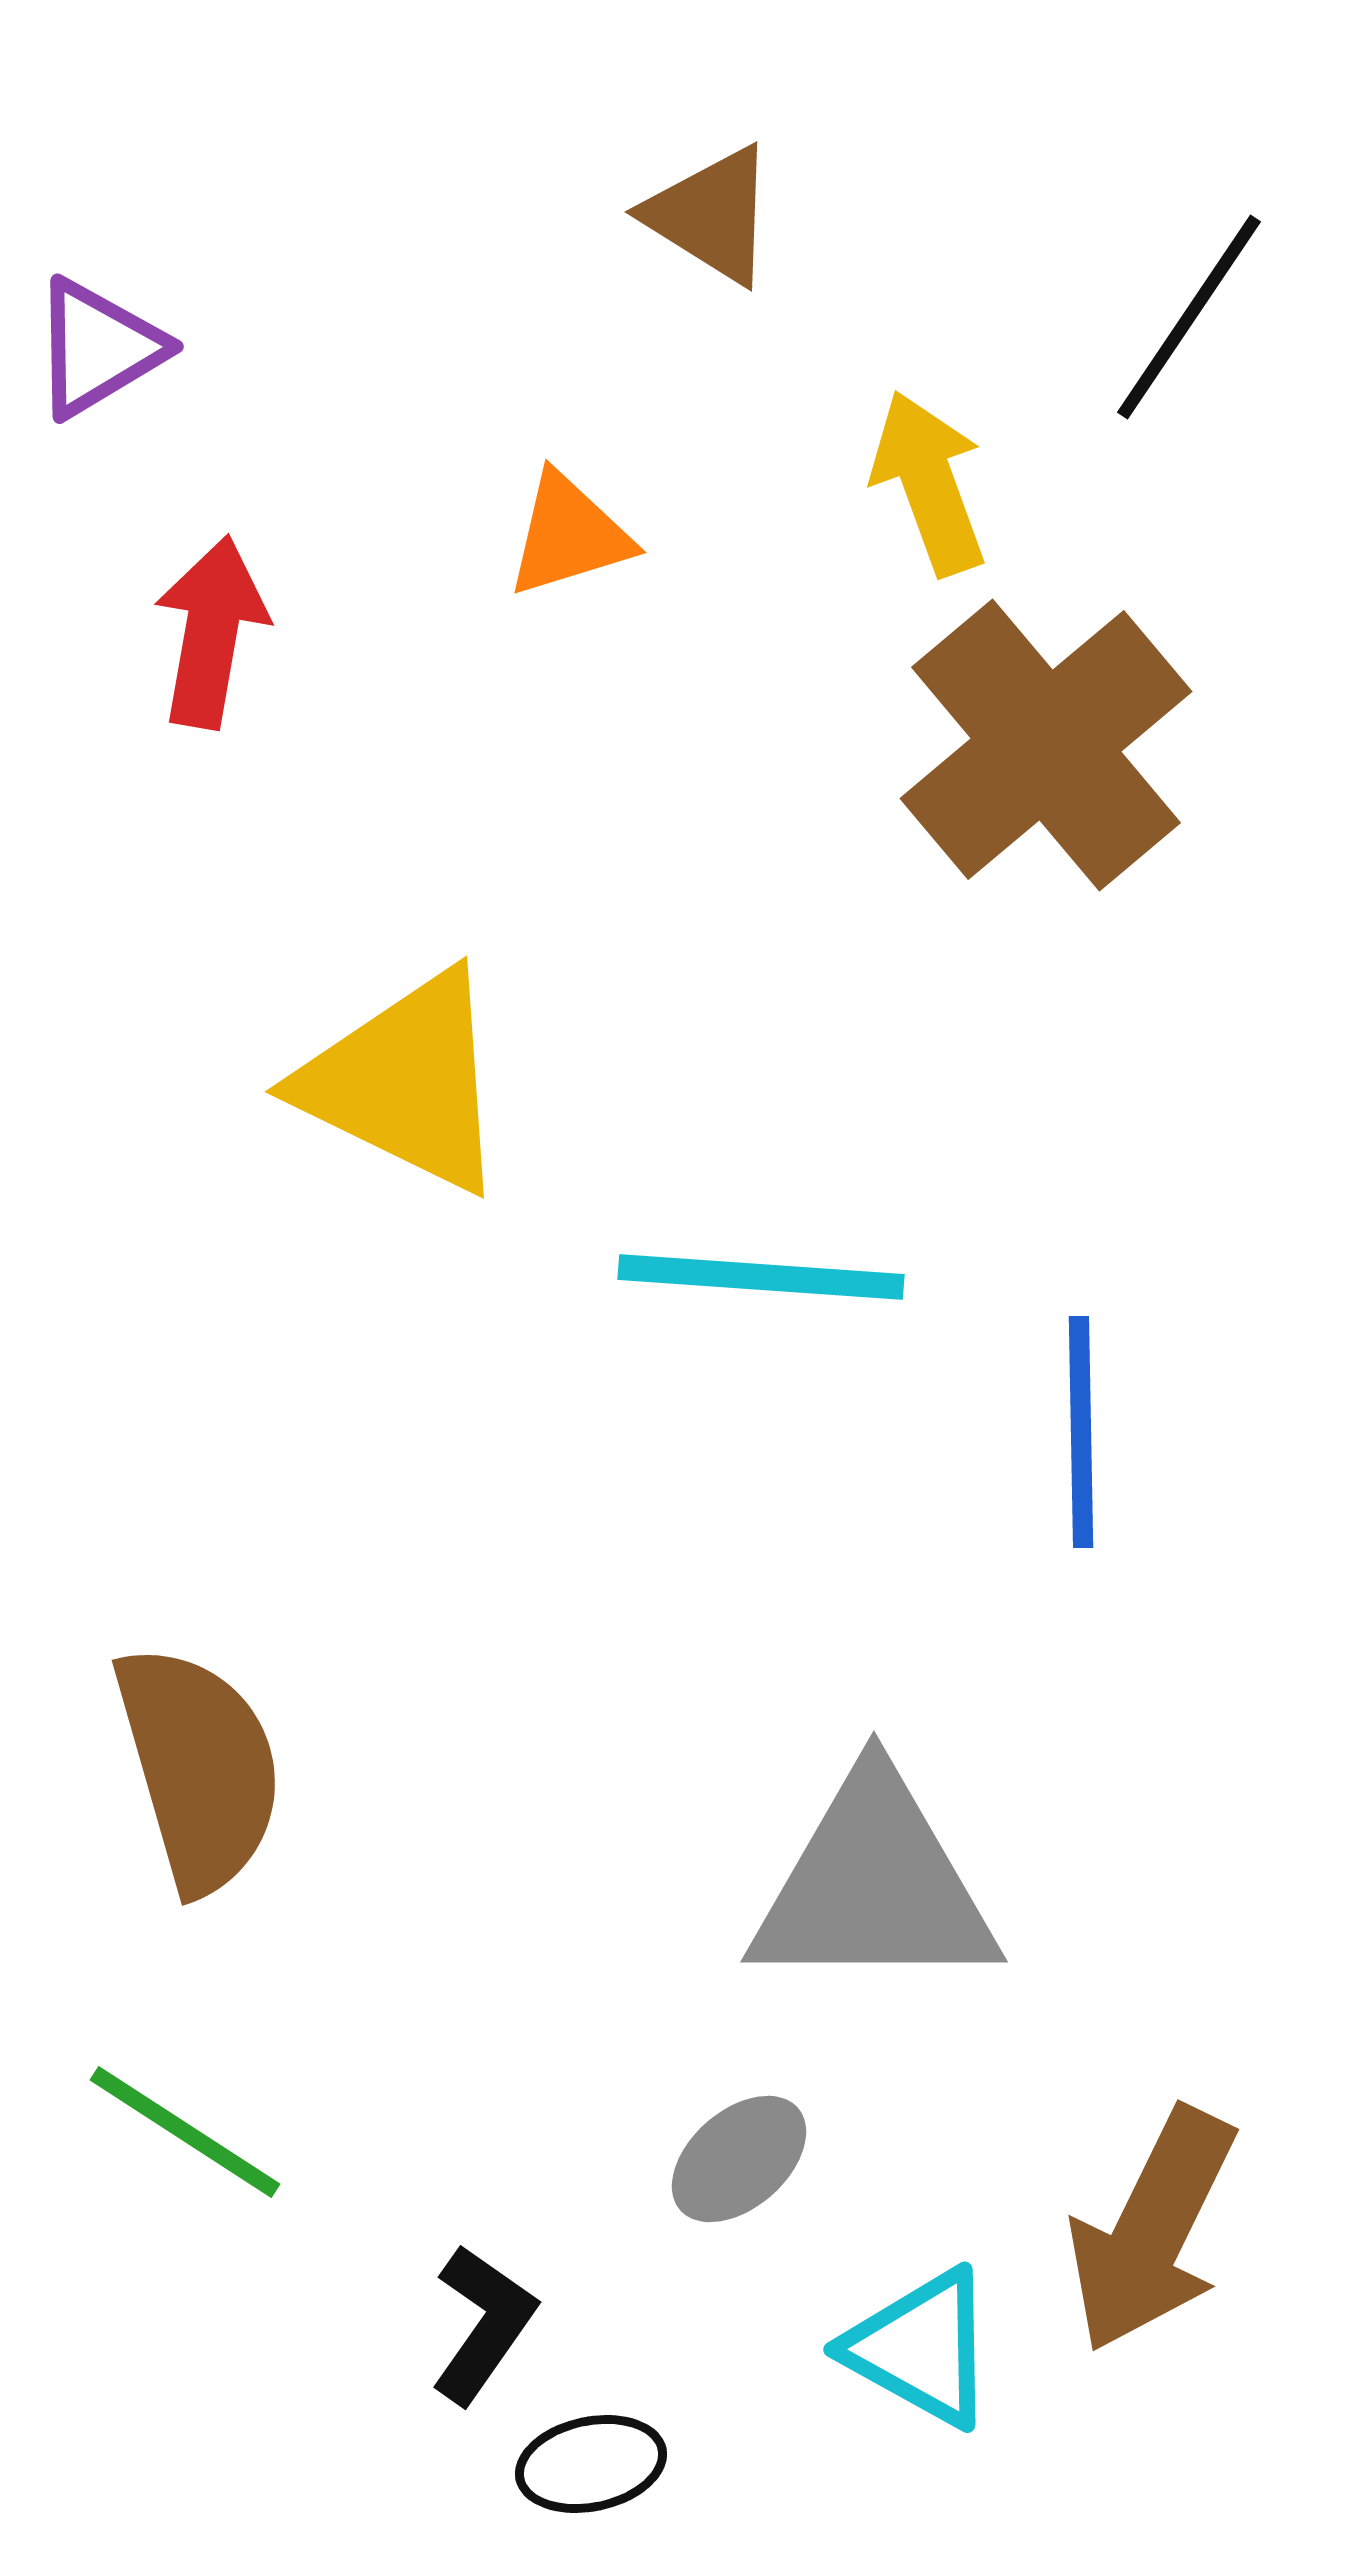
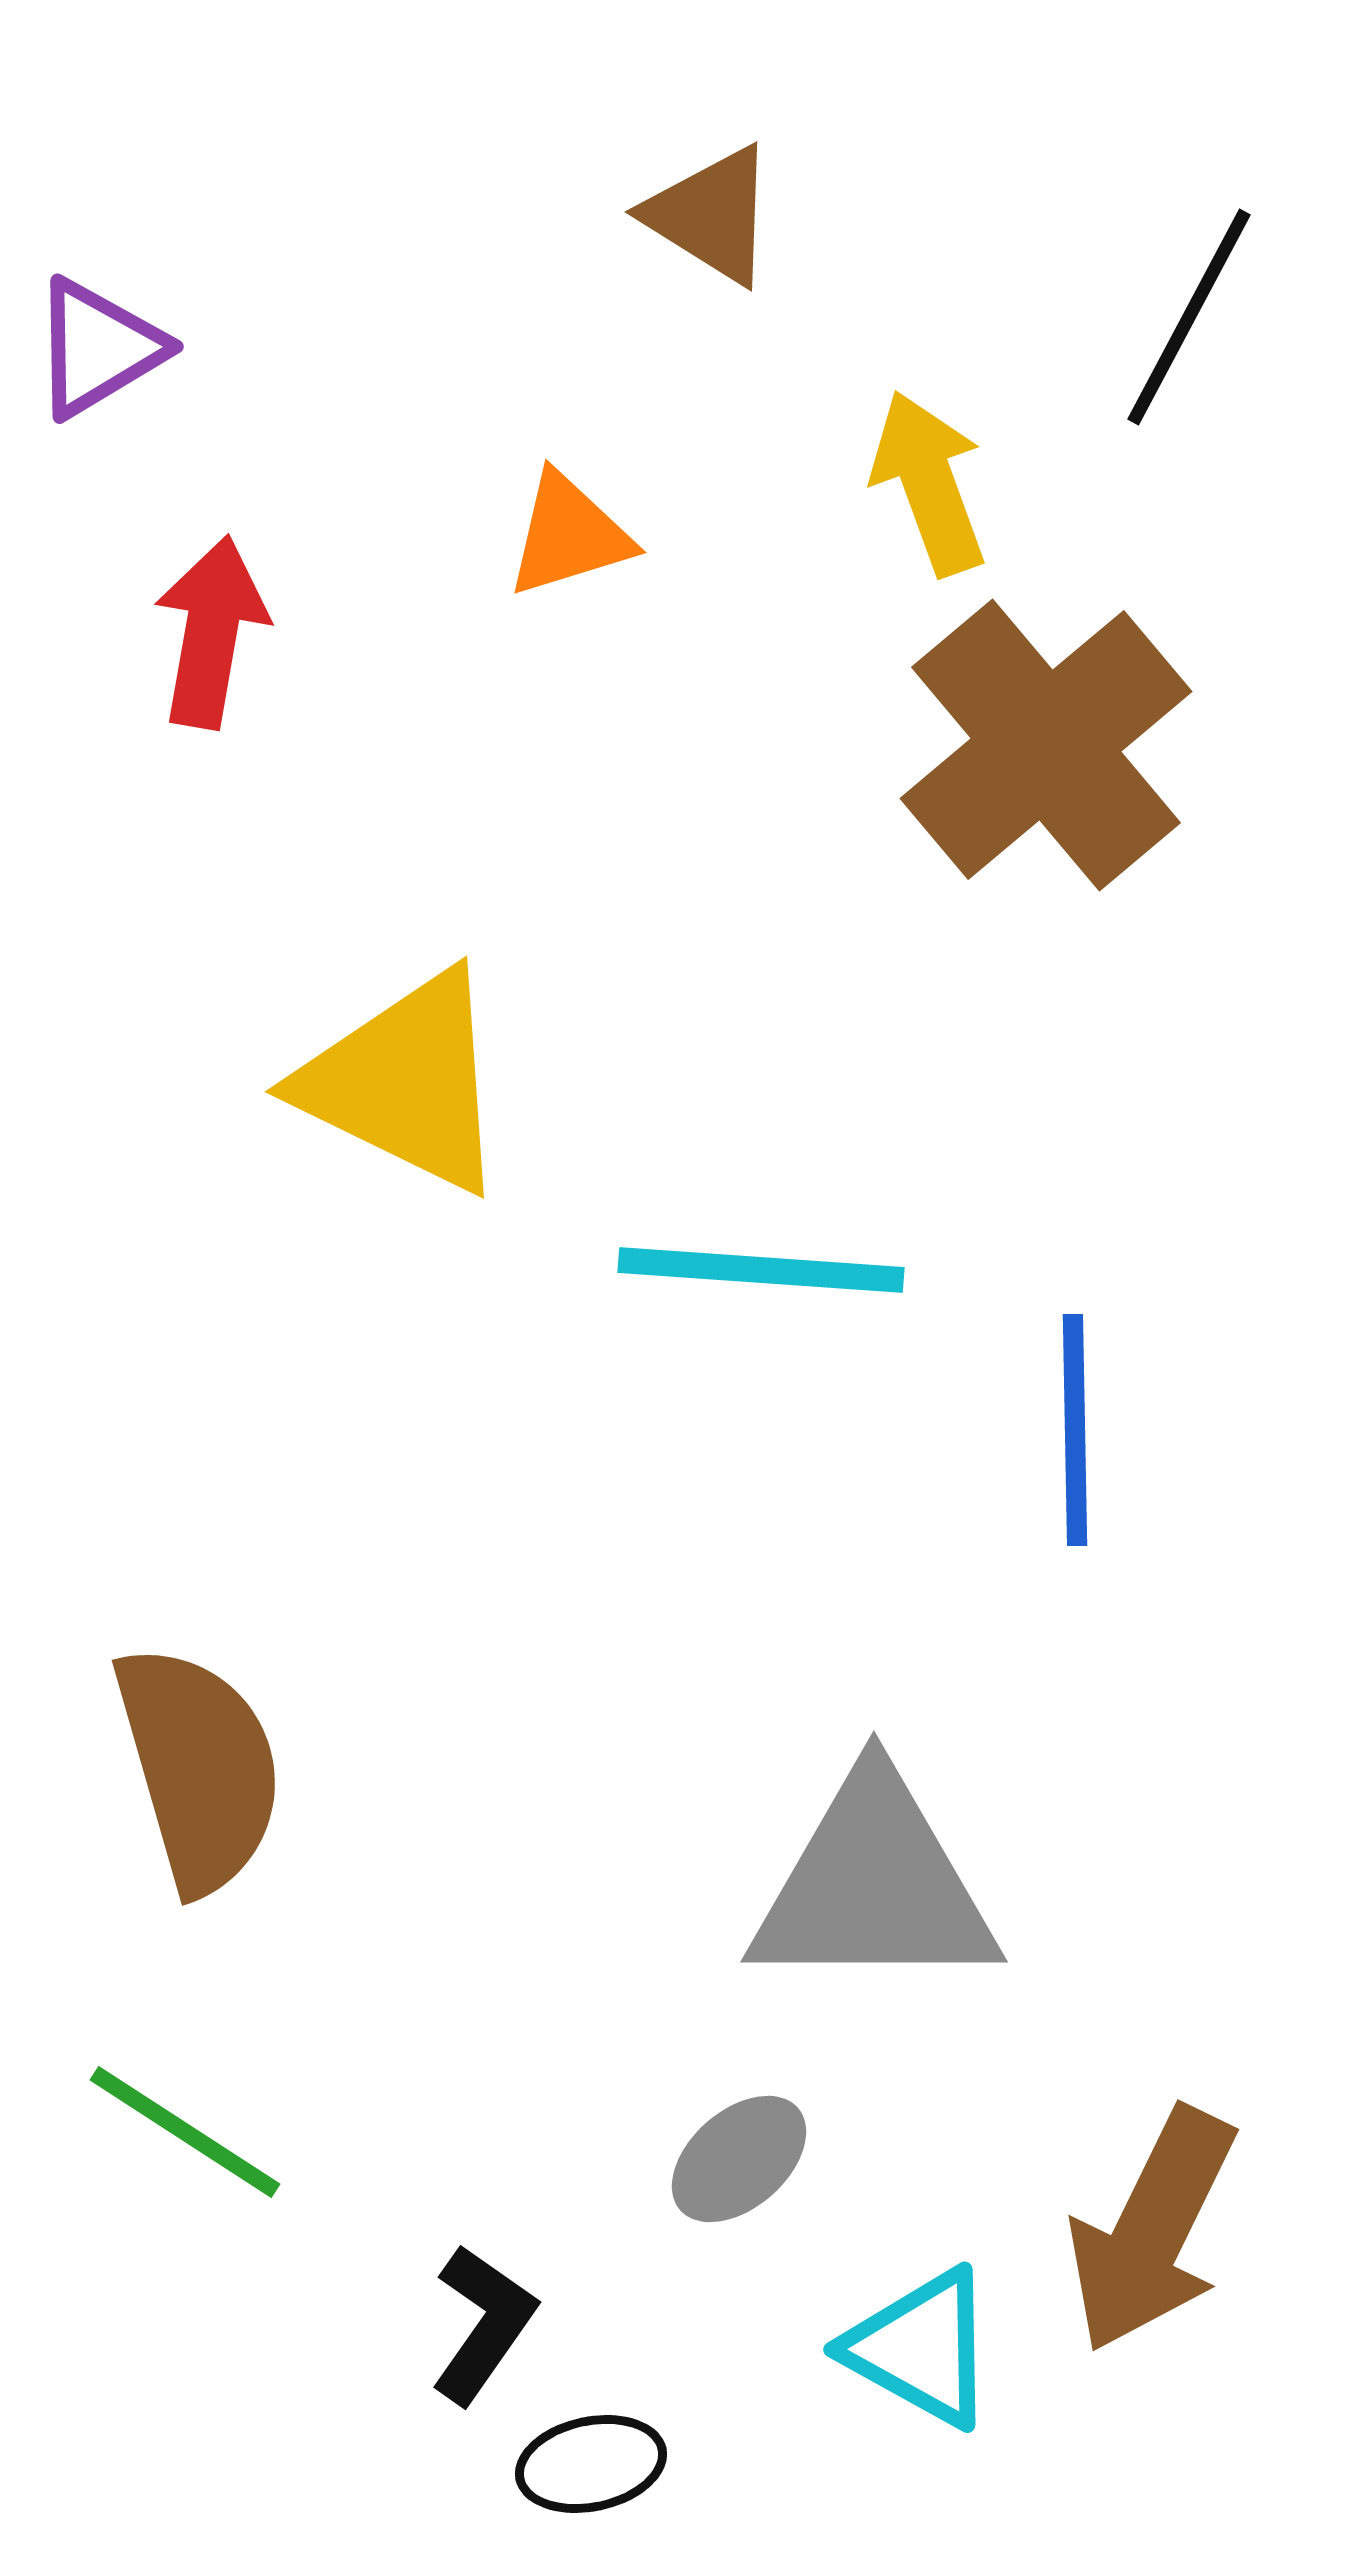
black line: rotated 6 degrees counterclockwise
cyan line: moved 7 px up
blue line: moved 6 px left, 2 px up
